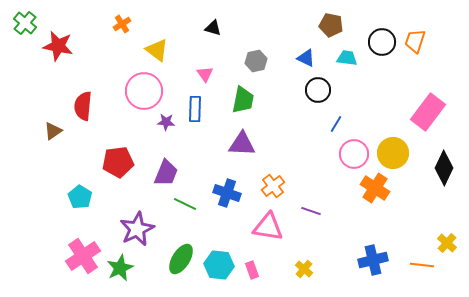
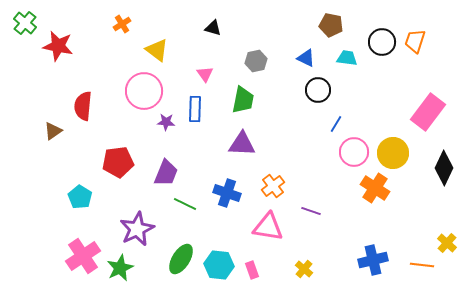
pink circle at (354, 154): moved 2 px up
